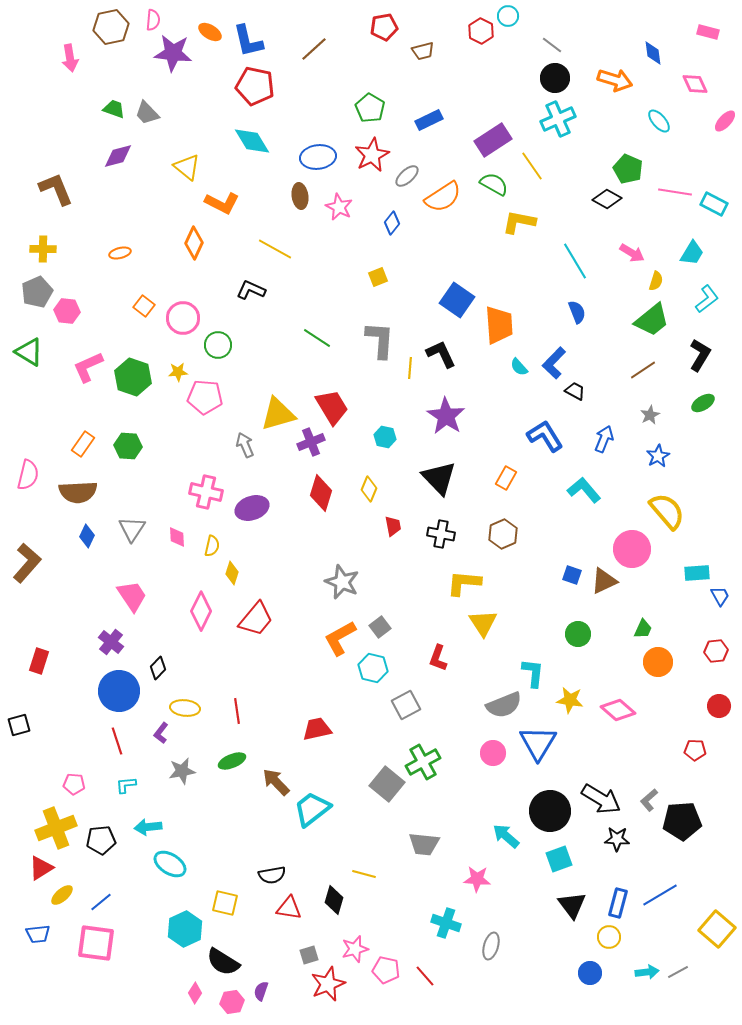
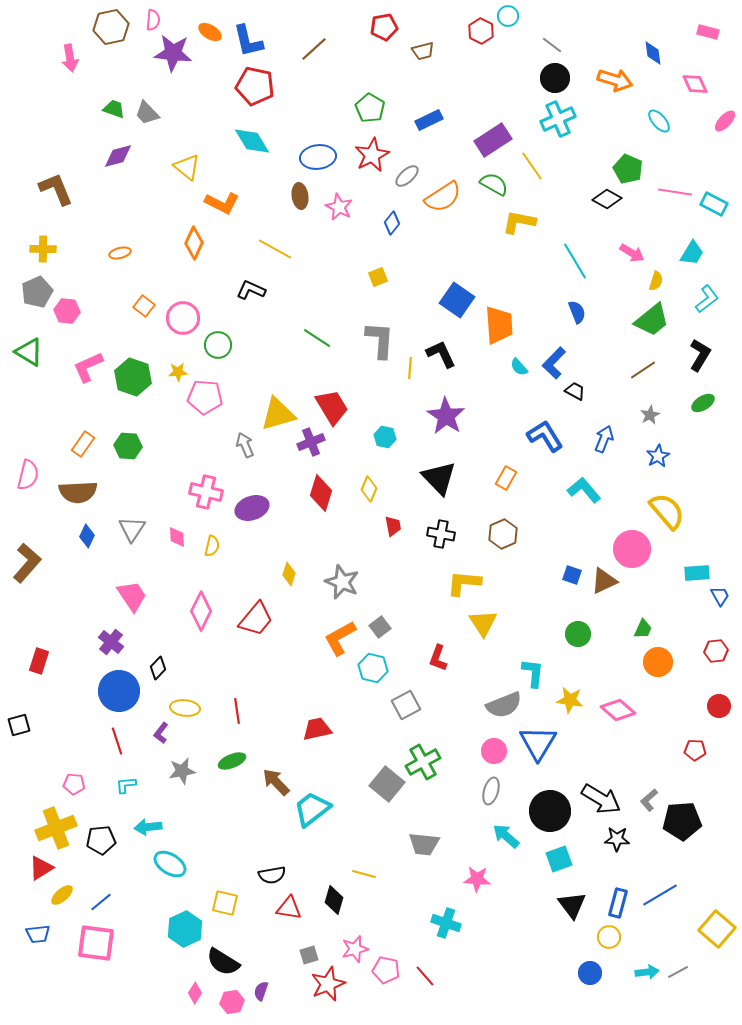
yellow diamond at (232, 573): moved 57 px right, 1 px down
pink circle at (493, 753): moved 1 px right, 2 px up
gray ellipse at (491, 946): moved 155 px up
